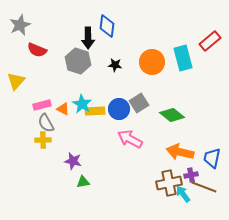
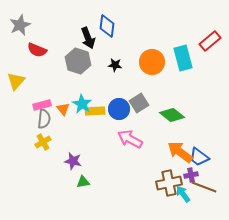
black arrow: rotated 20 degrees counterclockwise
orange triangle: rotated 24 degrees clockwise
gray semicircle: moved 2 px left, 4 px up; rotated 144 degrees counterclockwise
yellow cross: moved 2 px down; rotated 28 degrees counterclockwise
orange arrow: rotated 24 degrees clockwise
blue trapezoid: moved 13 px left, 1 px up; rotated 65 degrees counterclockwise
